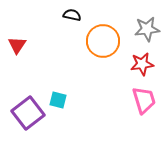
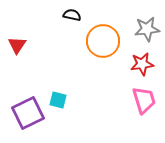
purple square: rotated 12 degrees clockwise
